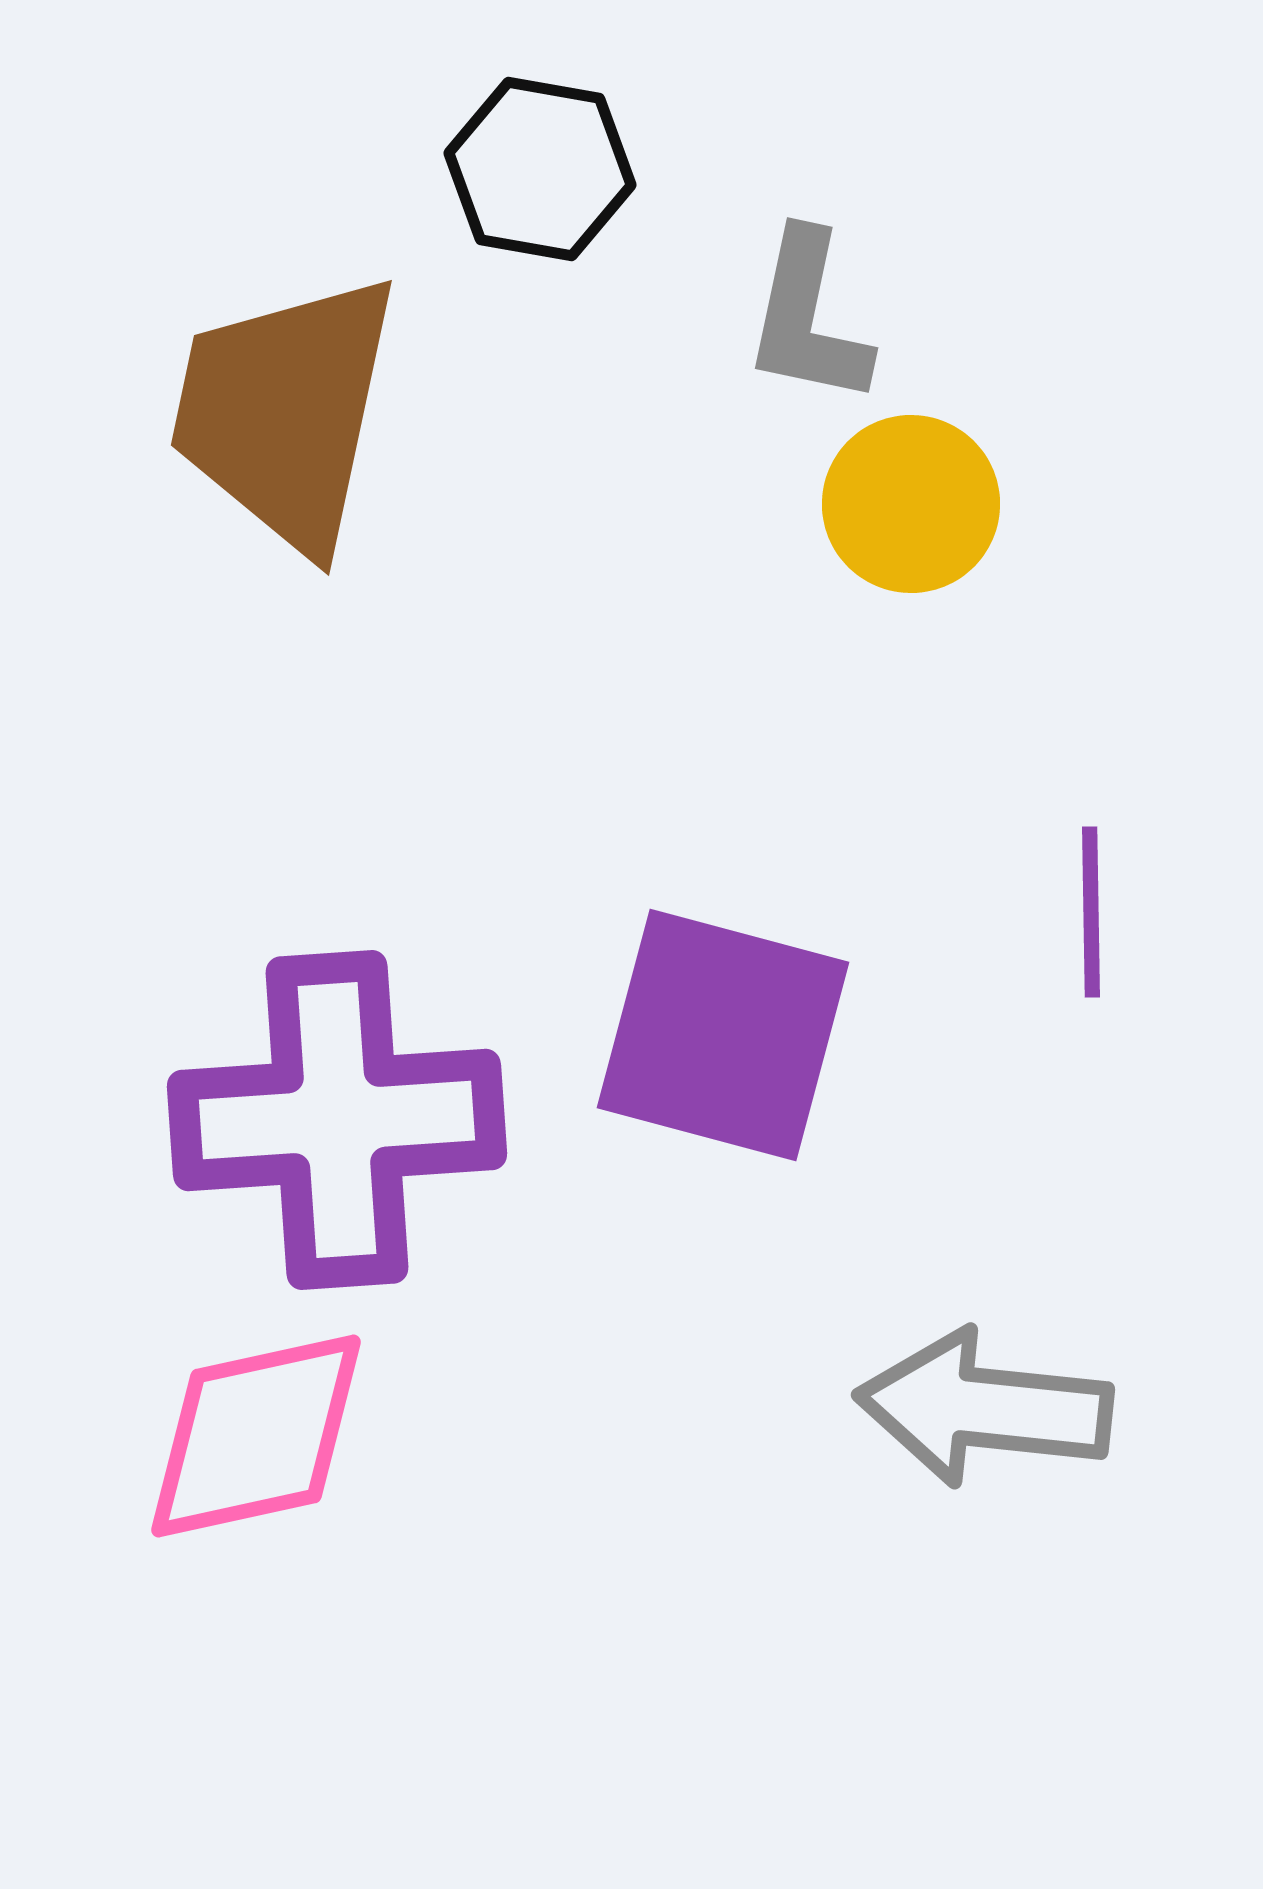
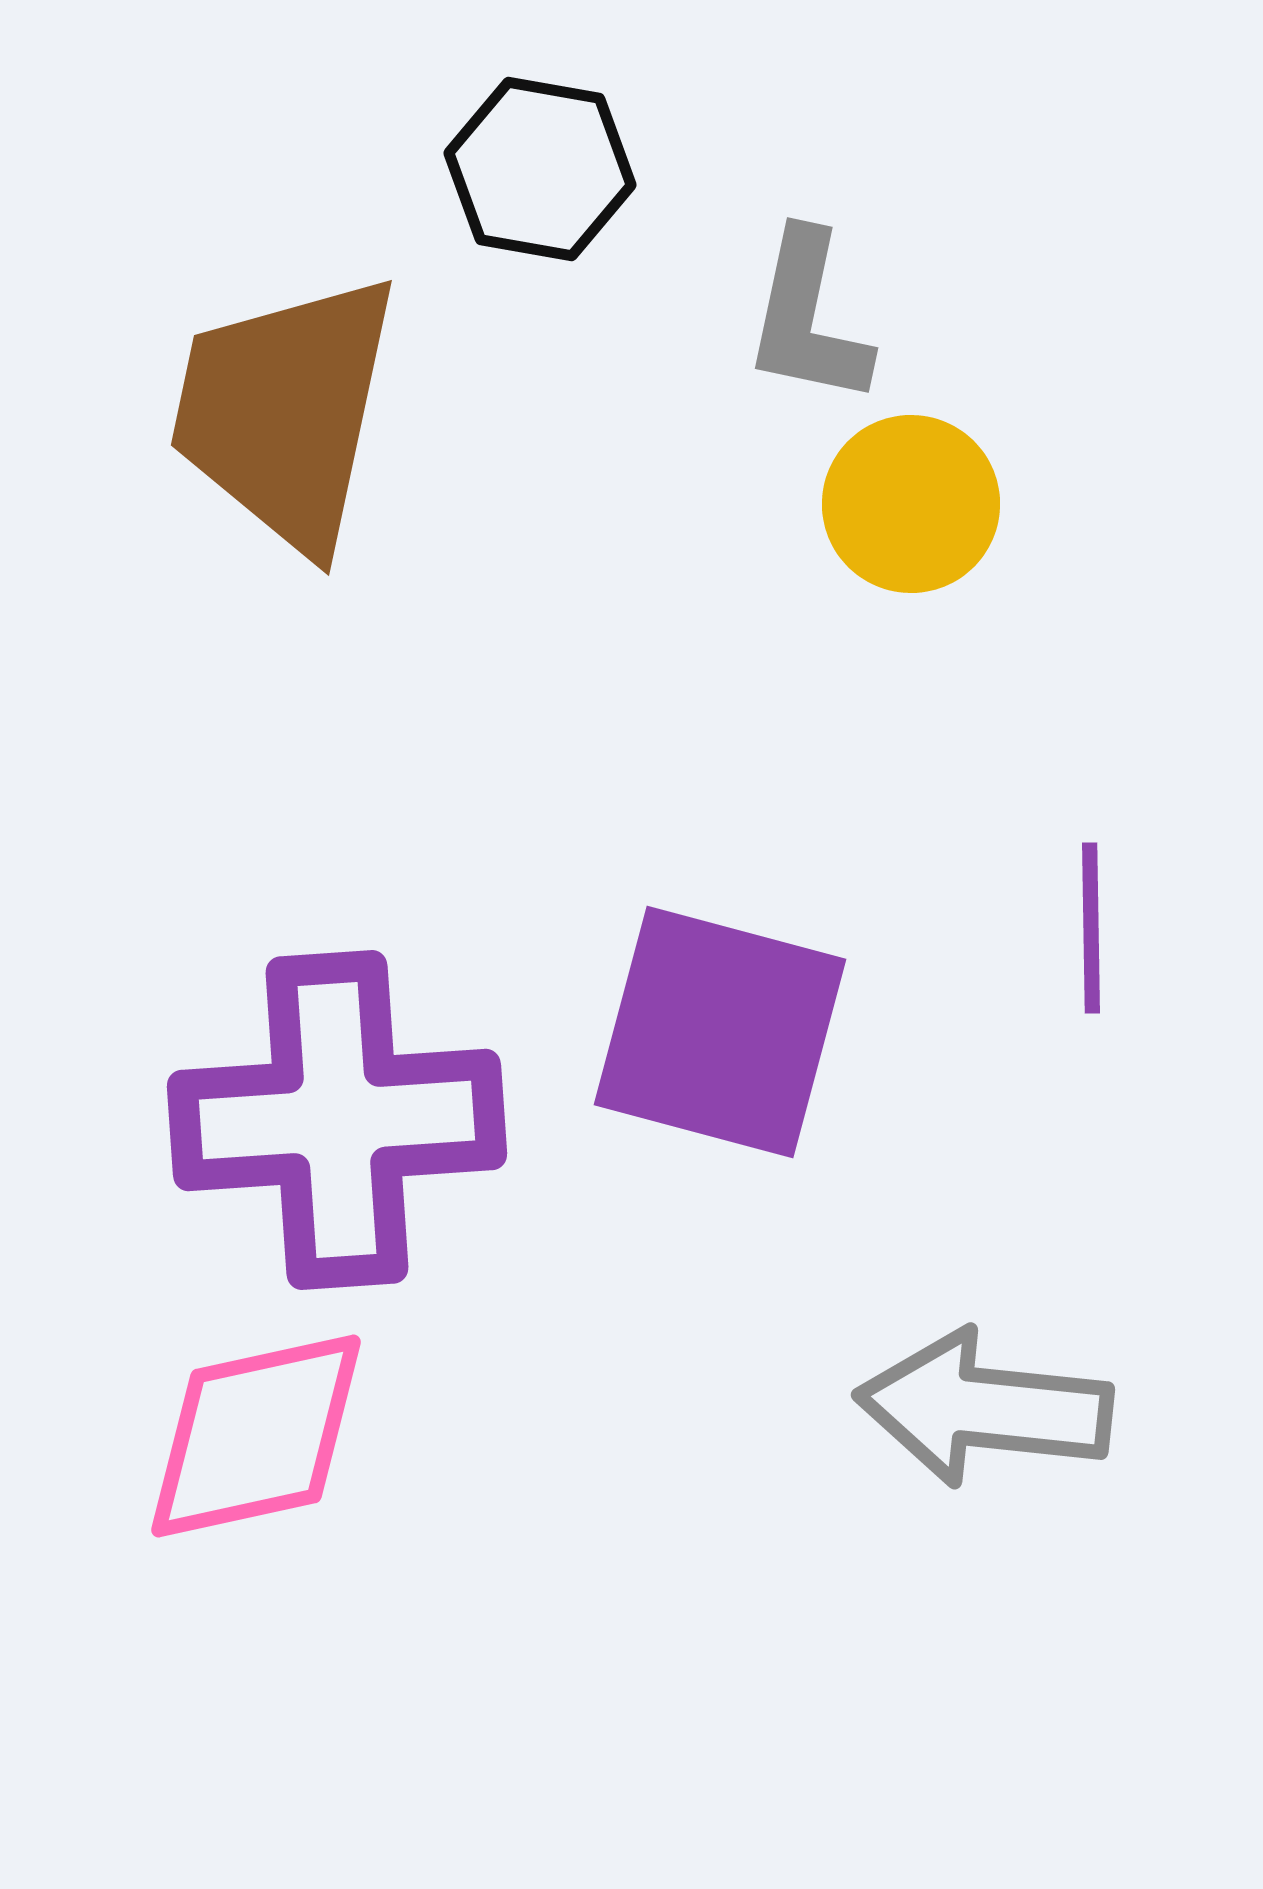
purple line: moved 16 px down
purple square: moved 3 px left, 3 px up
